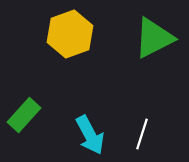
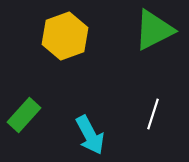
yellow hexagon: moved 5 px left, 2 px down
green triangle: moved 8 px up
white line: moved 11 px right, 20 px up
